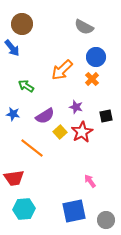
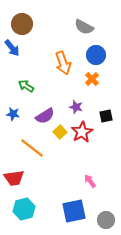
blue circle: moved 2 px up
orange arrow: moved 1 px right, 7 px up; rotated 65 degrees counterclockwise
cyan hexagon: rotated 10 degrees counterclockwise
